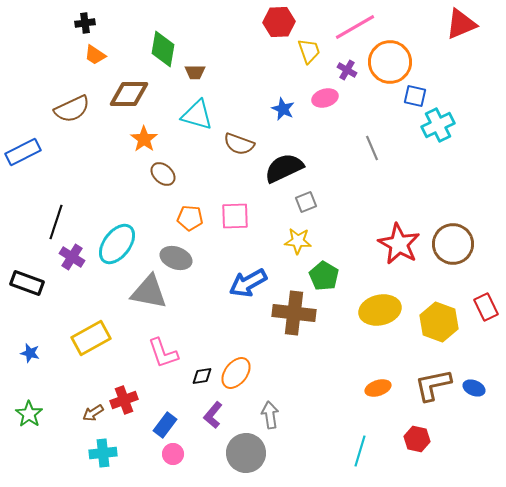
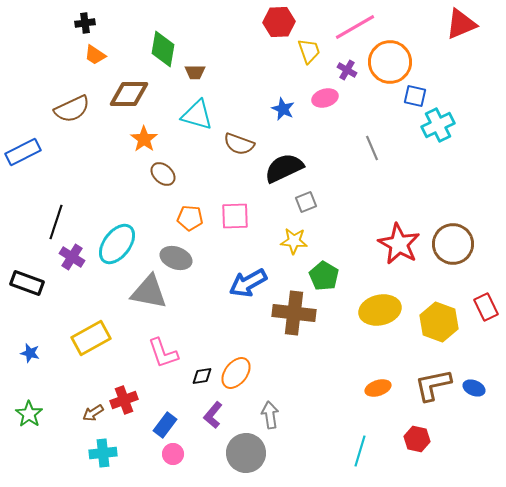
yellow star at (298, 241): moved 4 px left
